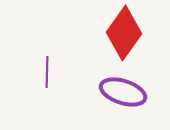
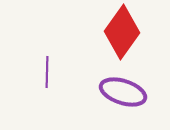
red diamond: moved 2 px left, 1 px up
